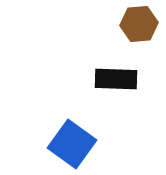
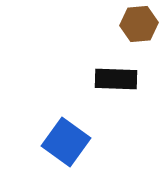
blue square: moved 6 px left, 2 px up
